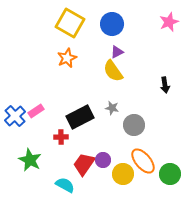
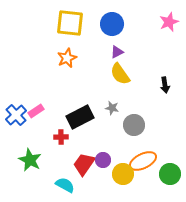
yellow square: rotated 24 degrees counterclockwise
yellow semicircle: moved 7 px right, 3 px down
blue cross: moved 1 px right, 1 px up
orange ellipse: rotated 76 degrees counterclockwise
